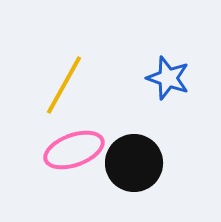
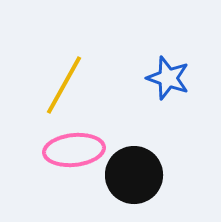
pink ellipse: rotated 14 degrees clockwise
black circle: moved 12 px down
